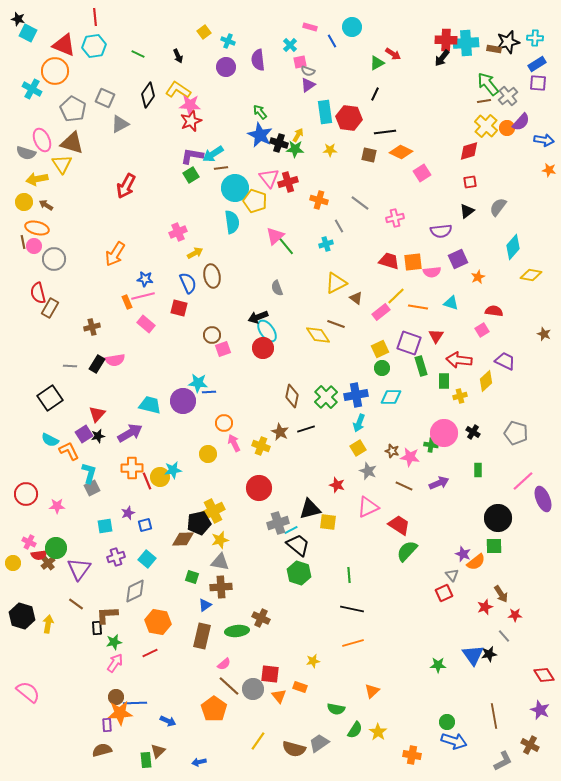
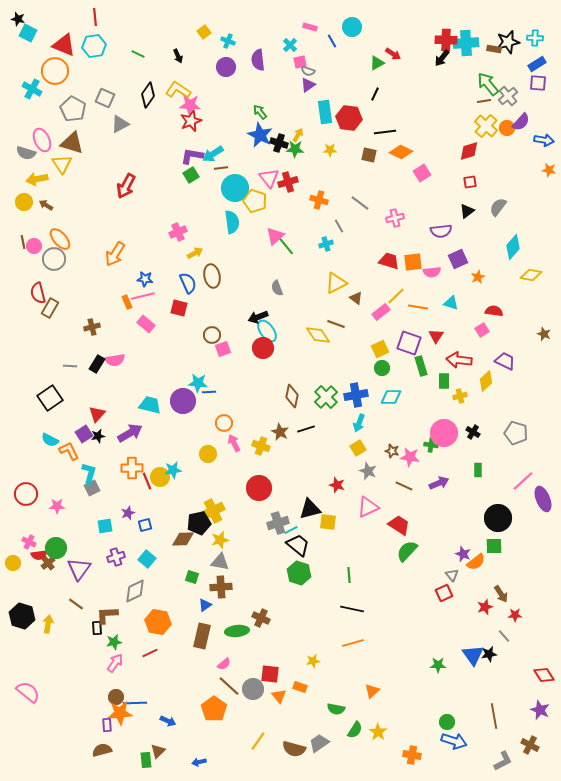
orange ellipse at (37, 228): moved 23 px right, 11 px down; rotated 35 degrees clockwise
